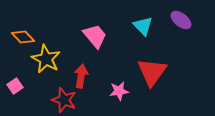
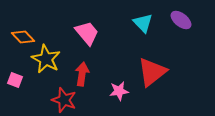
cyan triangle: moved 3 px up
pink trapezoid: moved 8 px left, 3 px up
red triangle: rotated 16 degrees clockwise
red arrow: moved 1 px right, 2 px up
pink square: moved 6 px up; rotated 35 degrees counterclockwise
